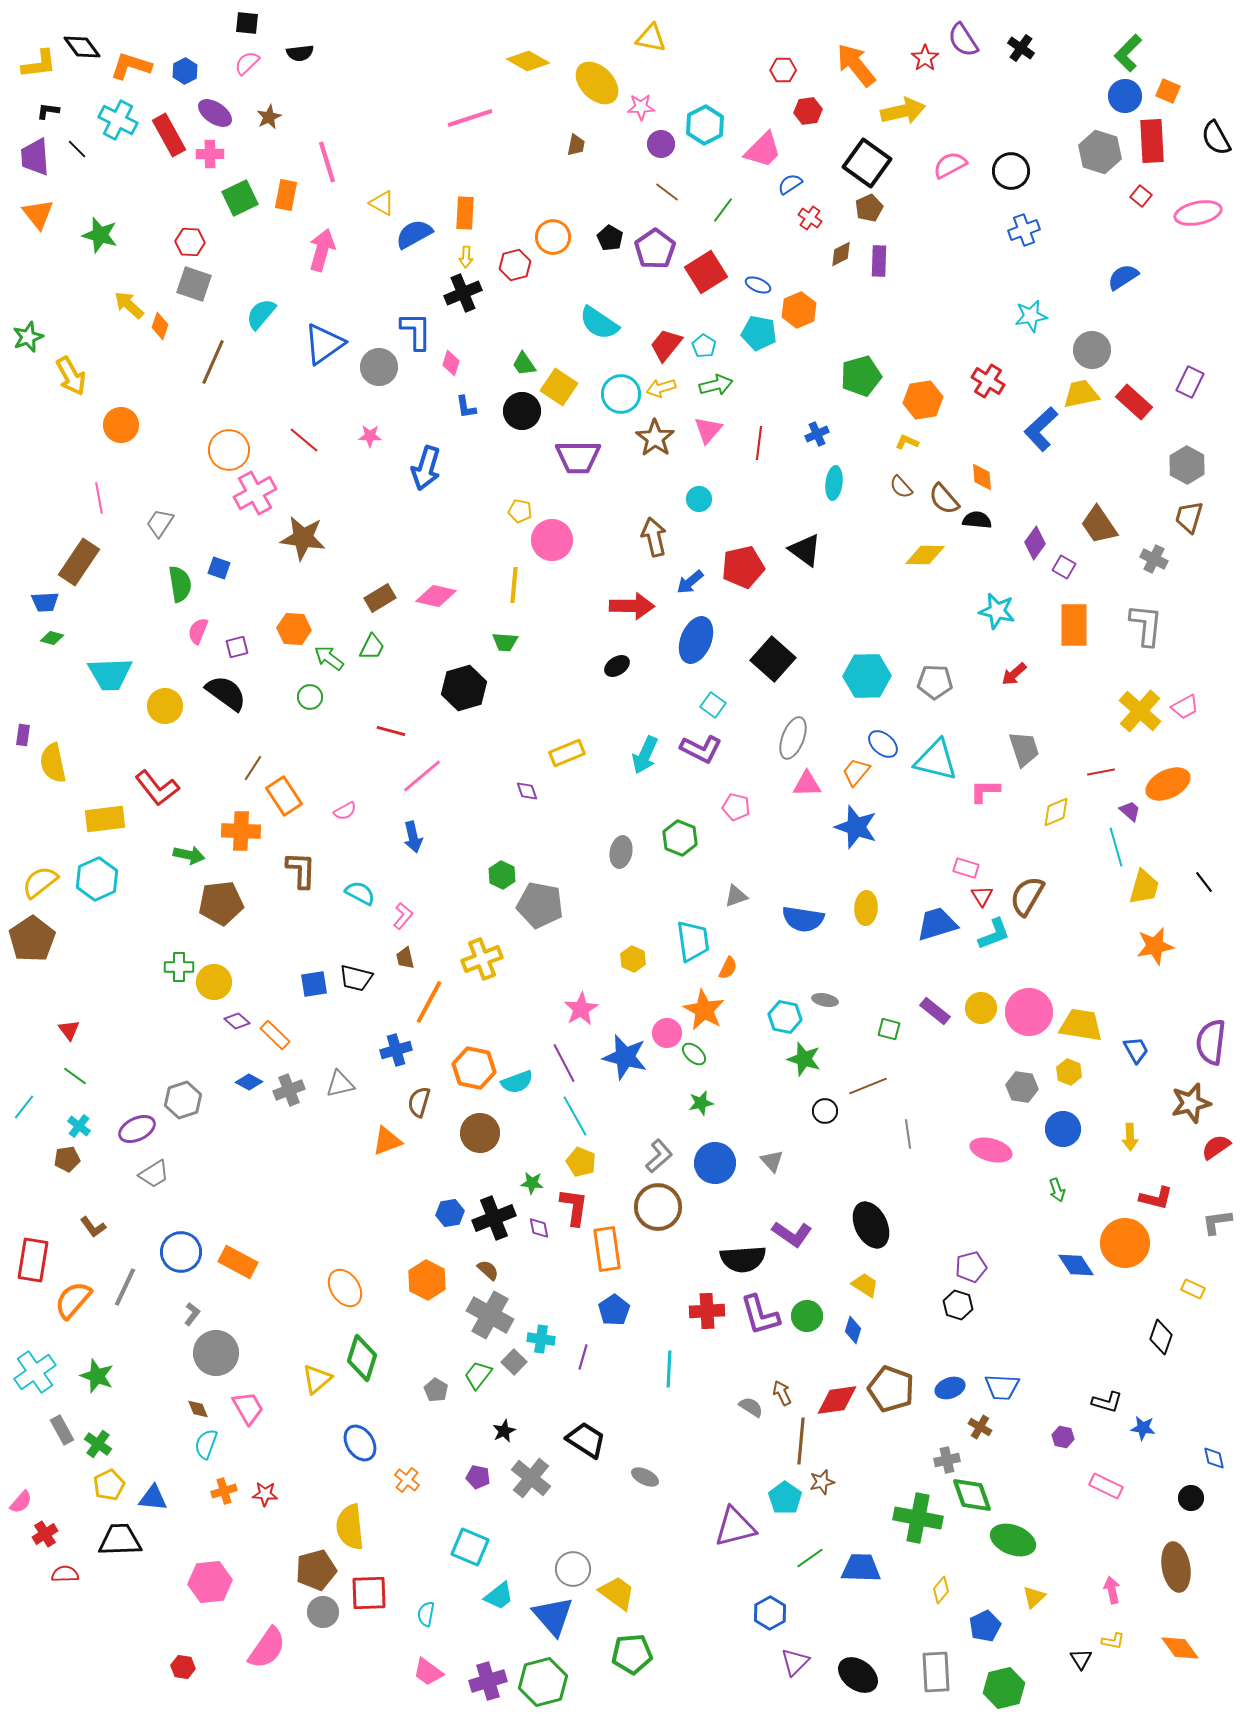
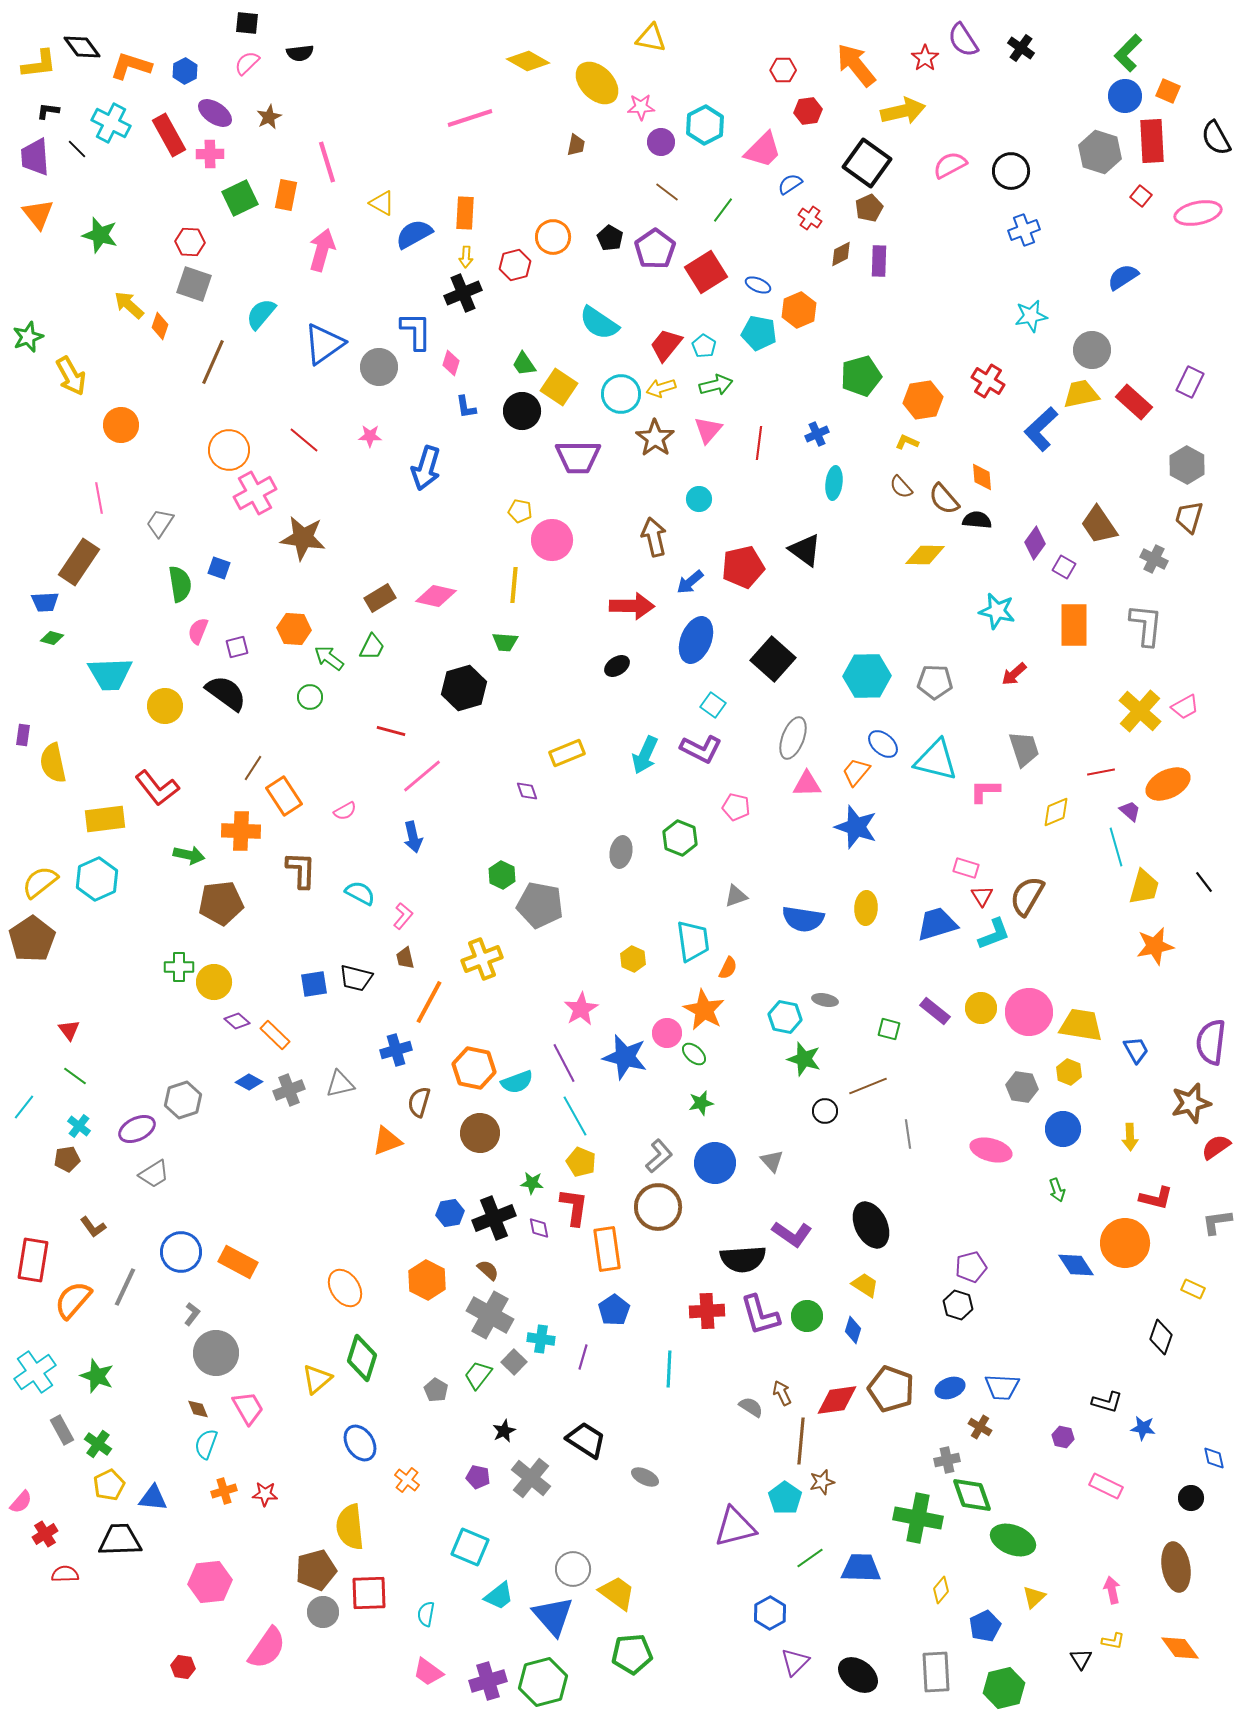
cyan cross at (118, 120): moved 7 px left, 3 px down
purple circle at (661, 144): moved 2 px up
